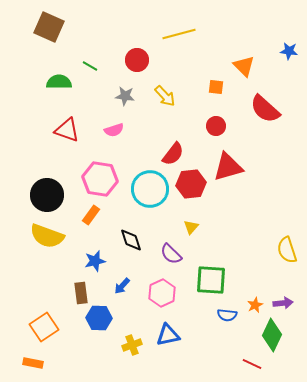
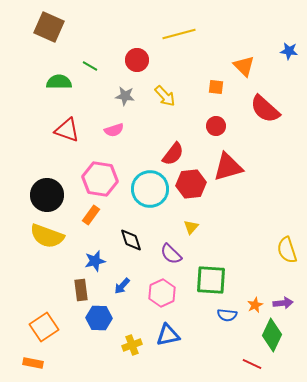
brown rectangle at (81, 293): moved 3 px up
